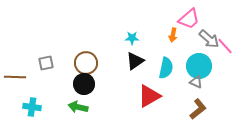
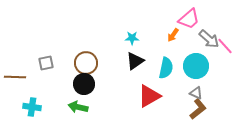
orange arrow: rotated 24 degrees clockwise
cyan circle: moved 3 px left
gray triangle: moved 11 px down
